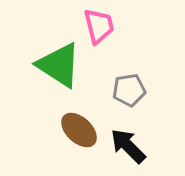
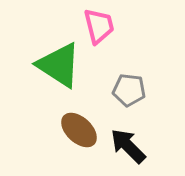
gray pentagon: rotated 16 degrees clockwise
